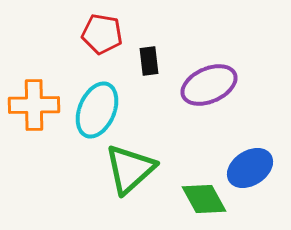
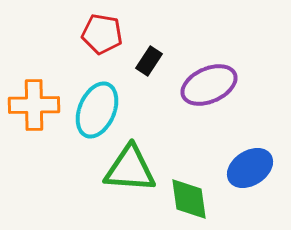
black rectangle: rotated 40 degrees clockwise
green triangle: rotated 46 degrees clockwise
green diamond: moved 15 px left; rotated 21 degrees clockwise
